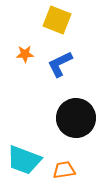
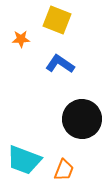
orange star: moved 4 px left, 15 px up
blue L-shape: rotated 60 degrees clockwise
black circle: moved 6 px right, 1 px down
orange trapezoid: rotated 120 degrees clockwise
